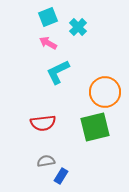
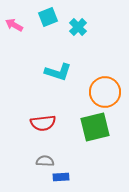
pink arrow: moved 34 px left, 18 px up
cyan L-shape: rotated 136 degrees counterclockwise
gray semicircle: moved 1 px left; rotated 12 degrees clockwise
blue rectangle: moved 1 px down; rotated 56 degrees clockwise
